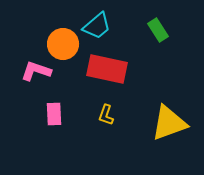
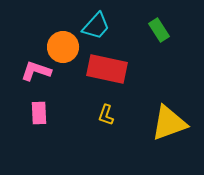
cyan trapezoid: moved 1 px left; rotated 8 degrees counterclockwise
green rectangle: moved 1 px right
orange circle: moved 3 px down
pink rectangle: moved 15 px left, 1 px up
